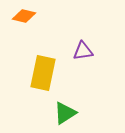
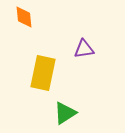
orange diamond: moved 1 px down; rotated 70 degrees clockwise
purple triangle: moved 1 px right, 2 px up
